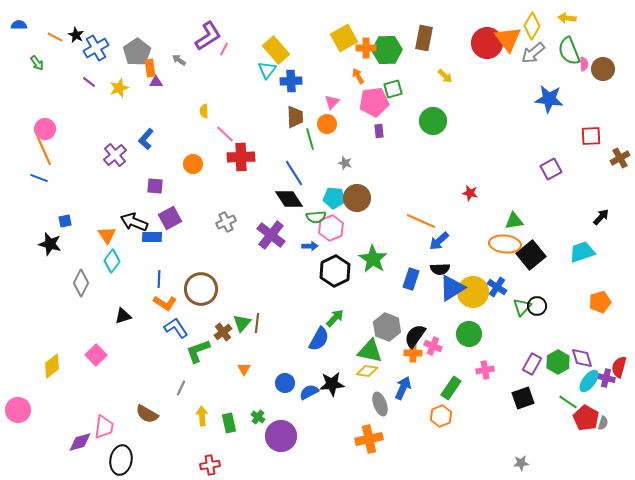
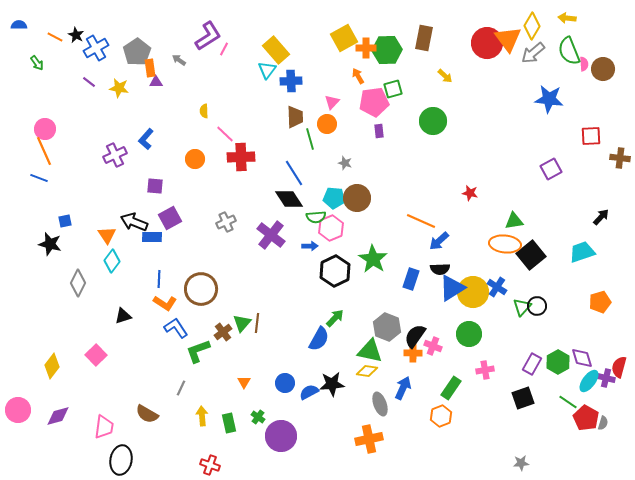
yellow star at (119, 88): rotated 30 degrees clockwise
purple cross at (115, 155): rotated 15 degrees clockwise
brown cross at (620, 158): rotated 36 degrees clockwise
orange circle at (193, 164): moved 2 px right, 5 px up
gray diamond at (81, 283): moved 3 px left
yellow diamond at (52, 366): rotated 15 degrees counterclockwise
orange triangle at (244, 369): moved 13 px down
purple diamond at (80, 442): moved 22 px left, 26 px up
red cross at (210, 465): rotated 30 degrees clockwise
